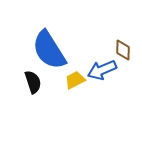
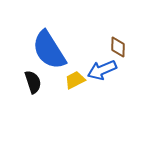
brown diamond: moved 5 px left, 3 px up
